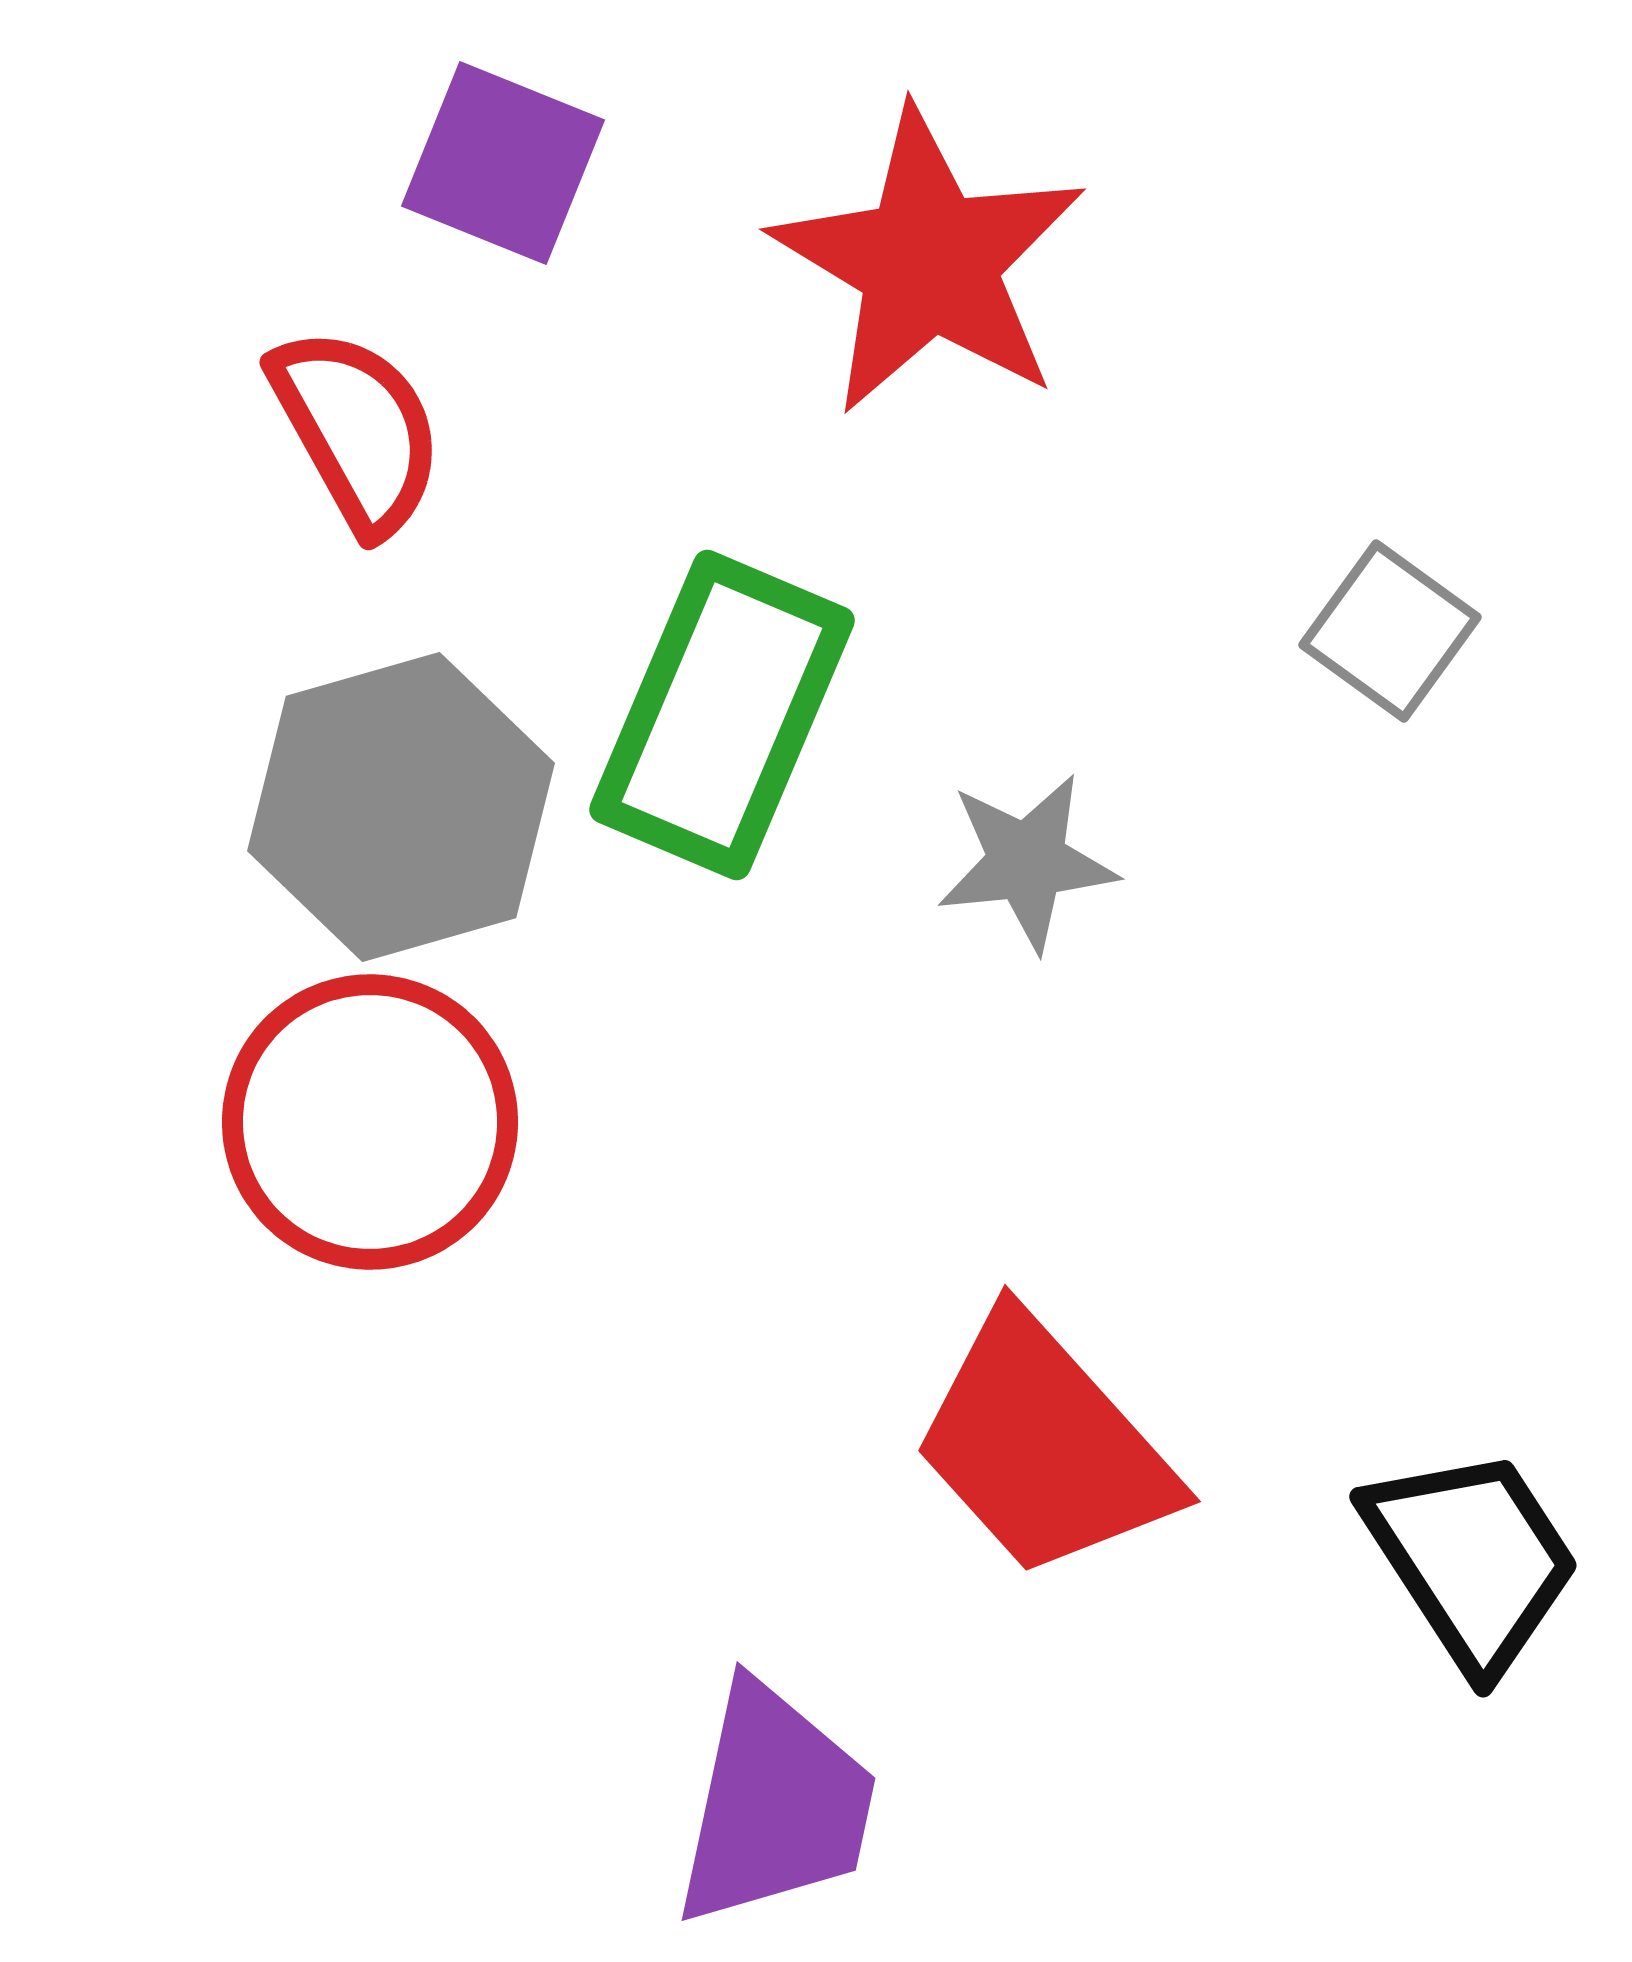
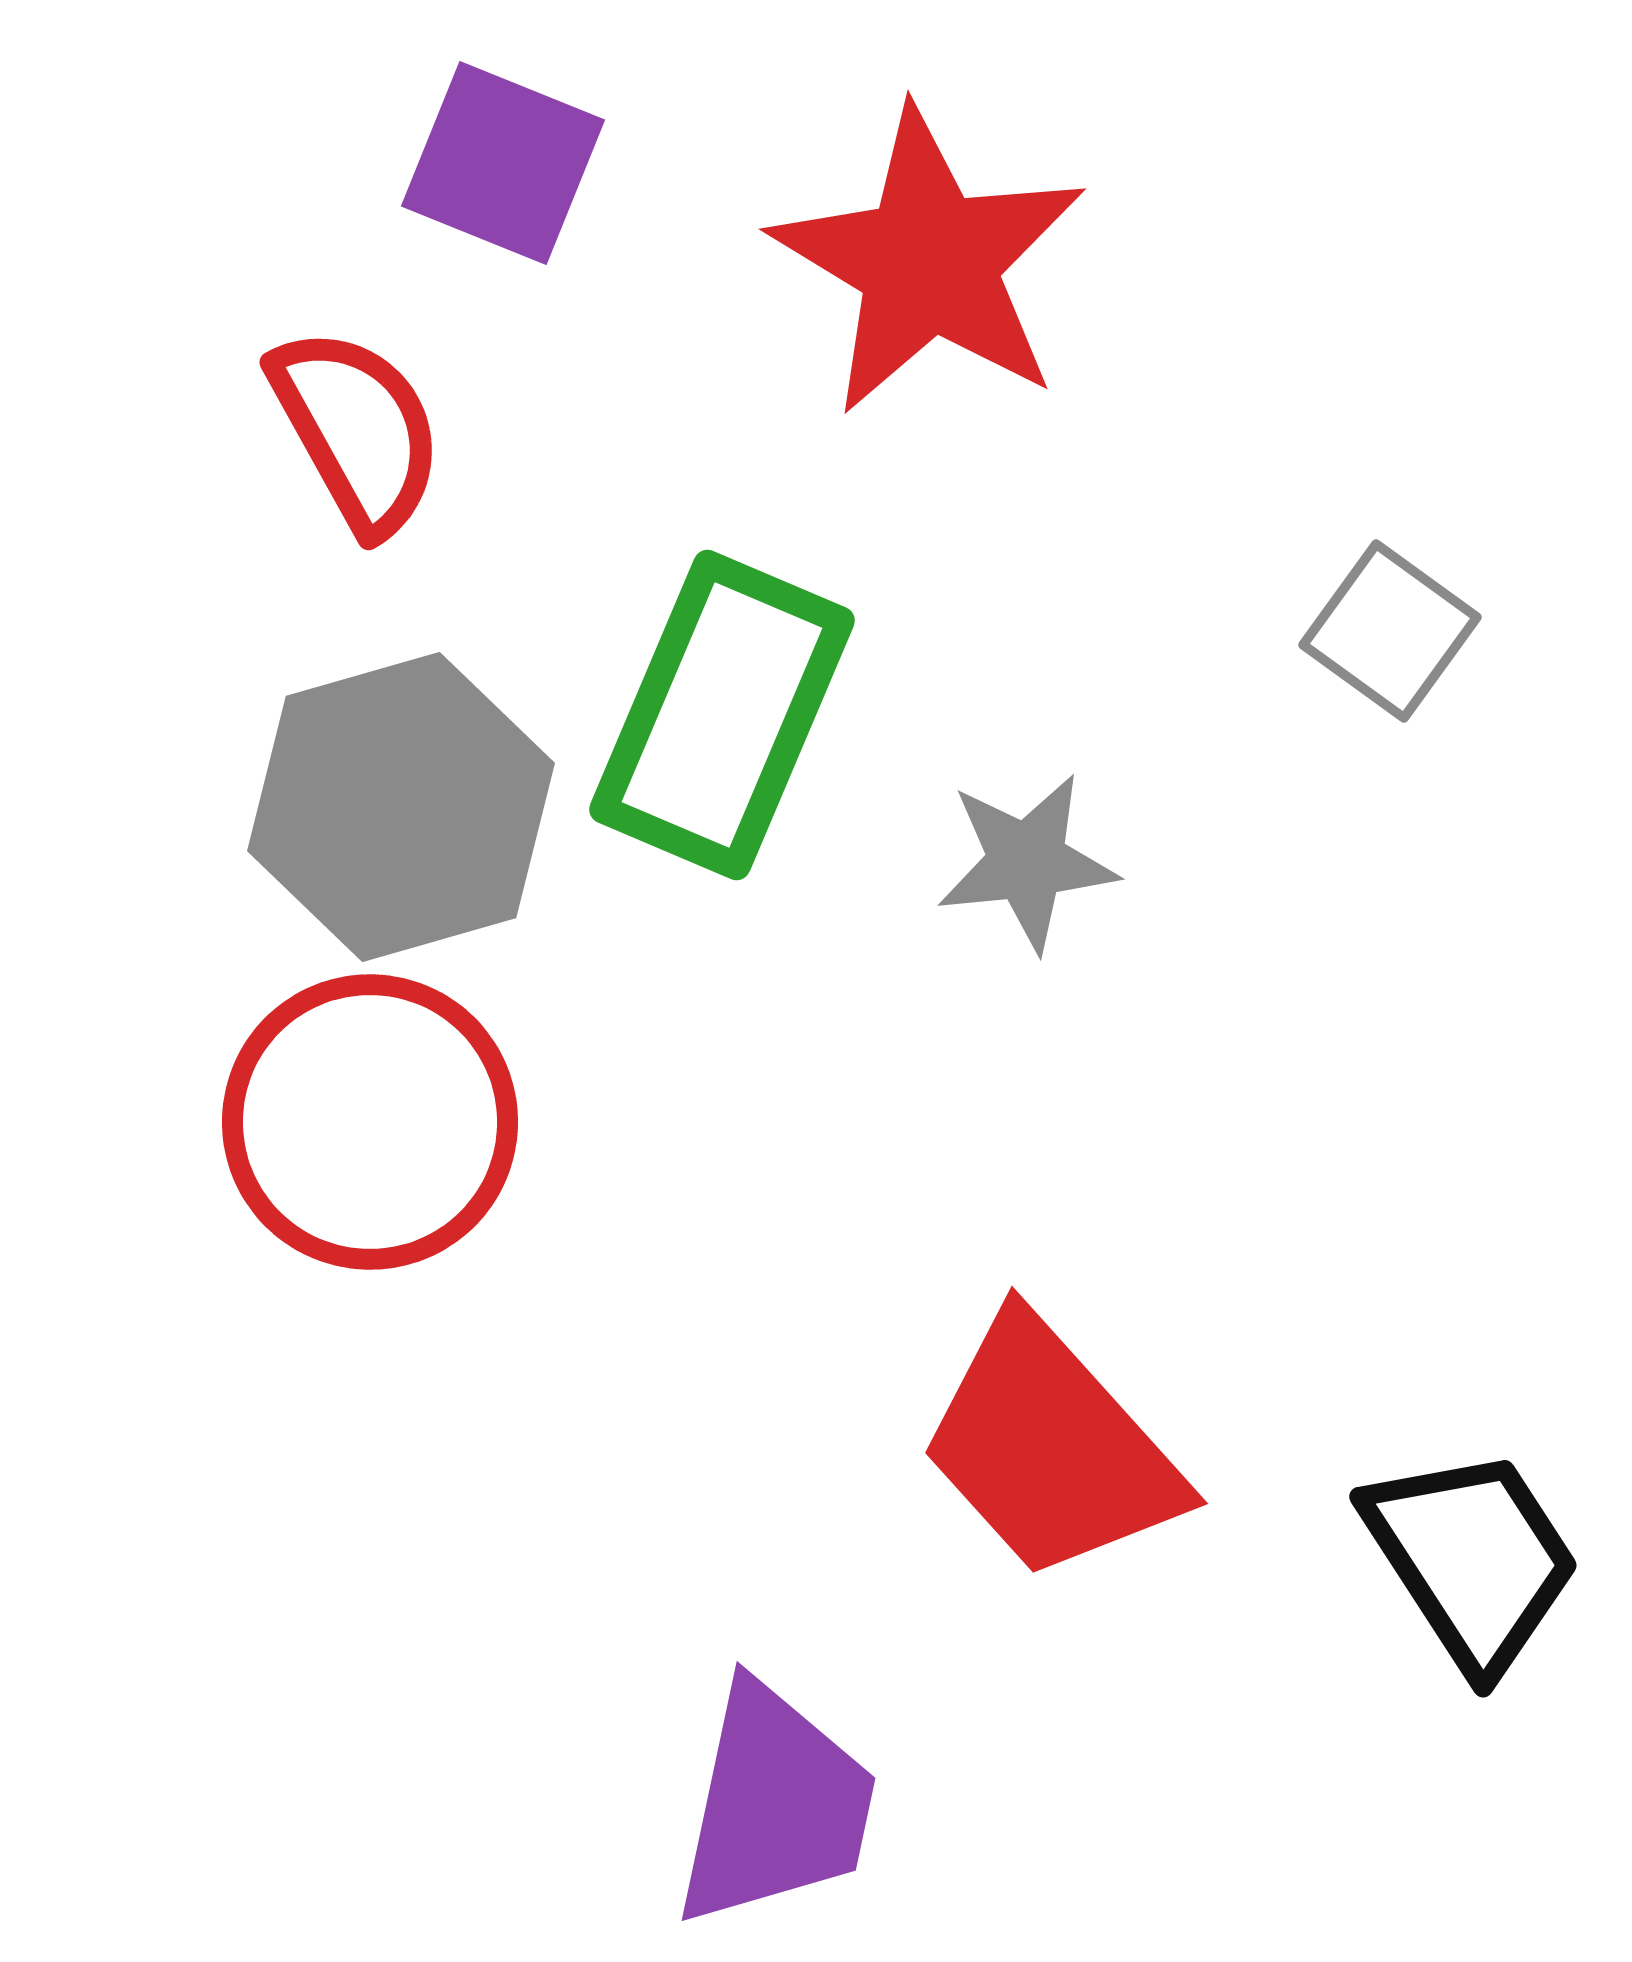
red trapezoid: moved 7 px right, 2 px down
